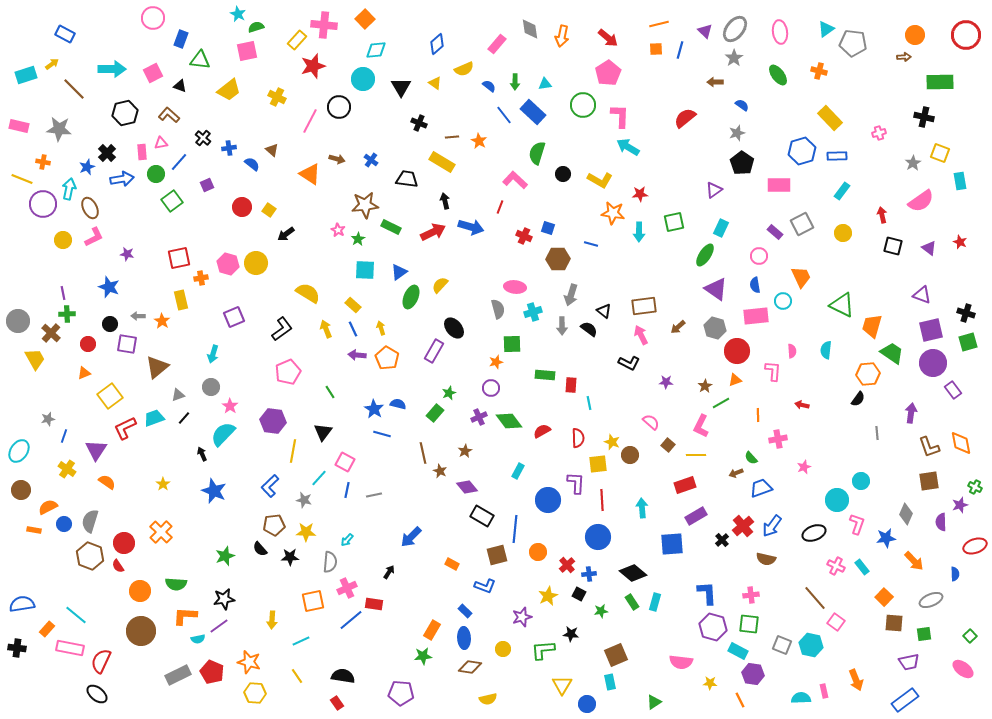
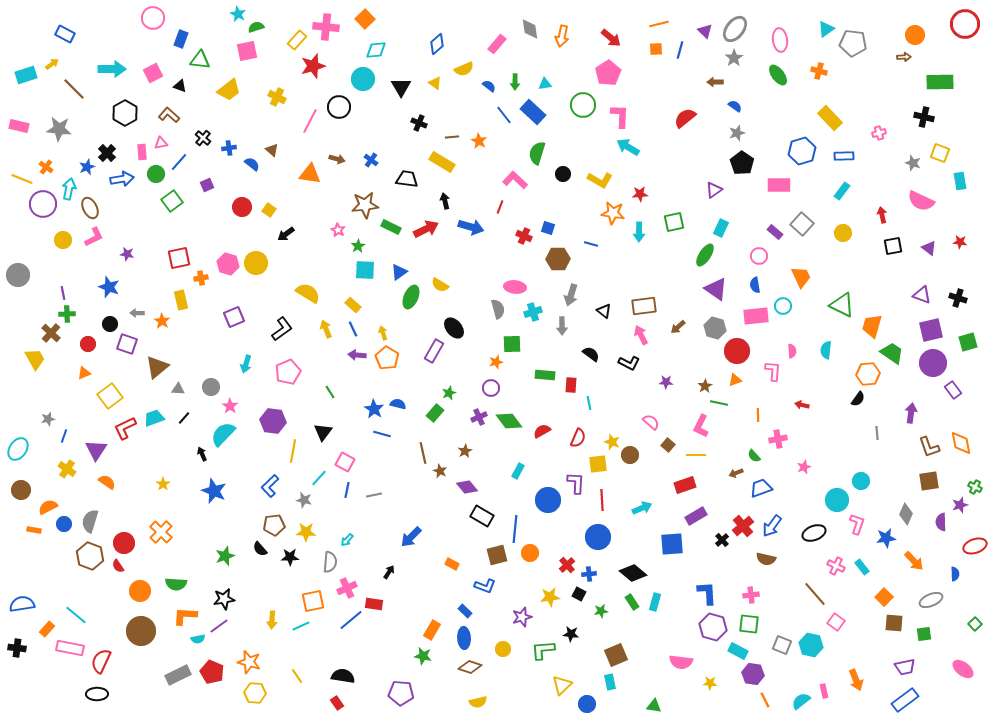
pink cross at (324, 25): moved 2 px right, 2 px down
pink ellipse at (780, 32): moved 8 px down
red circle at (966, 35): moved 1 px left, 11 px up
red arrow at (608, 38): moved 3 px right
blue semicircle at (742, 105): moved 7 px left, 1 px down
black hexagon at (125, 113): rotated 15 degrees counterclockwise
blue rectangle at (837, 156): moved 7 px right
orange cross at (43, 162): moved 3 px right, 5 px down; rotated 24 degrees clockwise
gray star at (913, 163): rotated 21 degrees counterclockwise
orange triangle at (310, 174): rotated 25 degrees counterclockwise
pink semicircle at (921, 201): rotated 60 degrees clockwise
gray square at (802, 224): rotated 20 degrees counterclockwise
red arrow at (433, 232): moved 7 px left, 3 px up
green star at (358, 239): moved 7 px down
red star at (960, 242): rotated 16 degrees counterclockwise
black square at (893, 246): rotated 24 degrees counterclockwise
yellow semicircle at (440, 285): rotated 102 degrees counterclockwise
cyan circle at (783, 301): moved 5 px down
black cross at (966, 313): moved 8 px left, 15 px up
gray arrow at (138, 316): moved 1 px left, 3 px up
gray circle at (18, 321): moved 46 px up
yellow arrow at (381, 328): moved 2 px right, 5 px down
black semicircle at (589, 329): moved 2 px right, 25 px down
purple square at (127, 344): rotated 10 degrees clockwise
cyan arrow at (213, 354): moved 33 px right, 10 px down
gray triangle at (178, 395): moved 6 px up; rotated 24 degrees clockwise
green line at (721, 403): moved 2 px left; rotated 42 degrees clockwise
red semicircle at (578, 438): rotated 24 degrees clockwise
cyan ellipse at (19, 451): moved 1 px left, 2 px up
green semicircle at (751, 458): moved 3 px right, 2 px up
cyan arrow at (642, 508): rotated 72 degrees clockwise
orange circle at (538, 552): moved 8 px left, 1 px down
yellow star at (548, 596): moved 2 px right, 1 px down; rotated 18 degrees clockwise
brown line at (815, 598): moved 4 px up
green square at (970, 636): moved 5 px right, 12 px up
cyan line at (301, 641): moved 15 px up
green star at (423, 656): rotated 18 degrees clockwise
purple trapezoid at (909, 662): moved 4 px left, 5 px down
brown diamond at (470, 667): rotated 10 degrees clockwise
yellow triangle at (562, 685): rotated 15 degrees clockwise
black ellipse at (97, 694): rotated 40 degrees counterclockwise
cyan semicircle at (801, 698): moved 3 px down; rotated 36 degrees counterclockwise
yellow semicircle at (488, 699): moved 10 px left, 3 px down
orange line at (740, 700): moved 25 px right
green triangle at (654, 702): moved 4 px down; rotated 42 degrees clockwise
